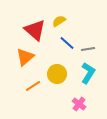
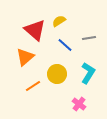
blue line: moved 2 px left, 2 px down
gray line: moved 1 px right, 11 px up
